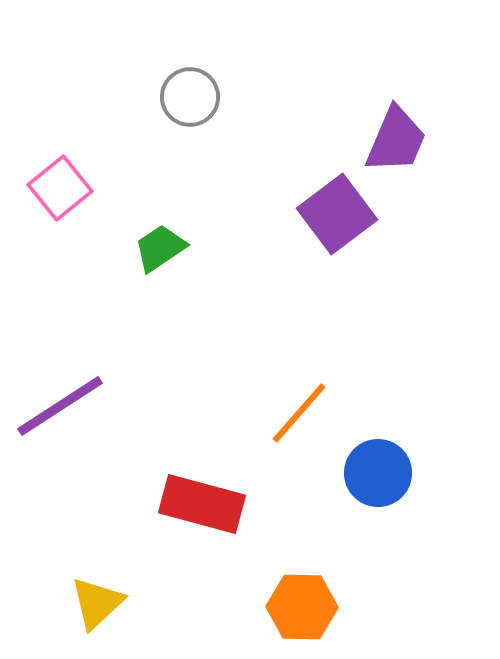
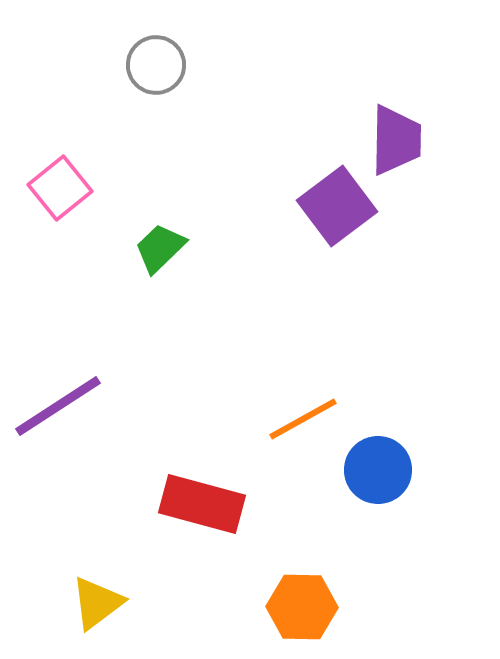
gray circle: moved 34 px left, 32 px up
purple trapezoid: rotated 22 degrees counterclockwise
purple square: moved 8 px up
green trapezoid: rotated 10 degrees counterclockwise
purple line: moved 2 px left
orange line: moved 4 px right, 6 px down; rotated 20 degrees clockwise
blue circle: moved 3 px up
yellow triangle: rotated 6 degrees clockwise
